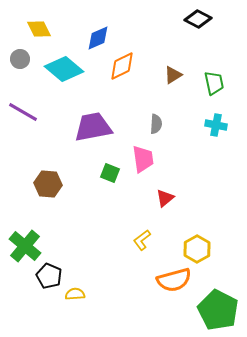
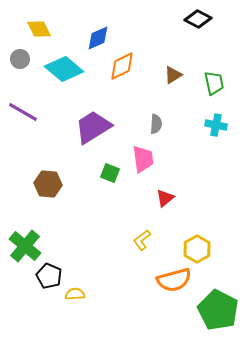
purple trapezoid: rotated 21 degrees counterclockwise
